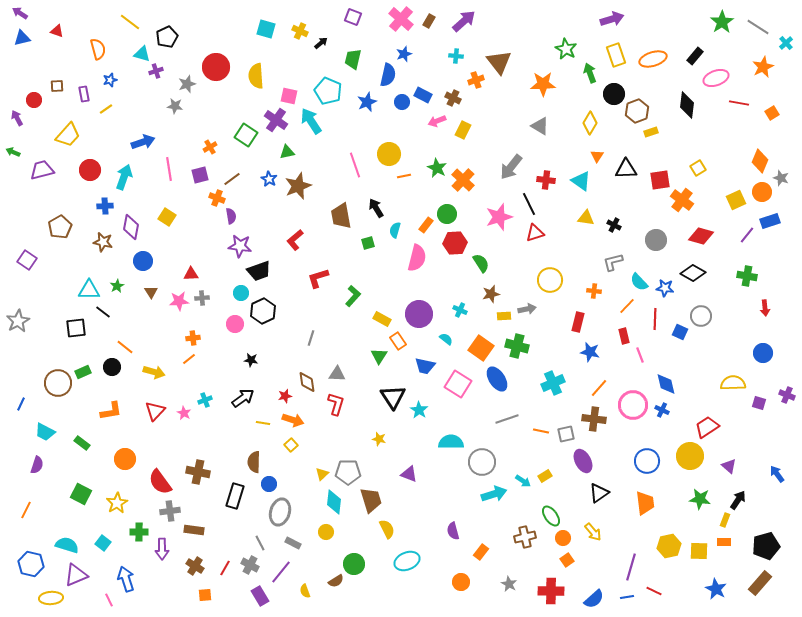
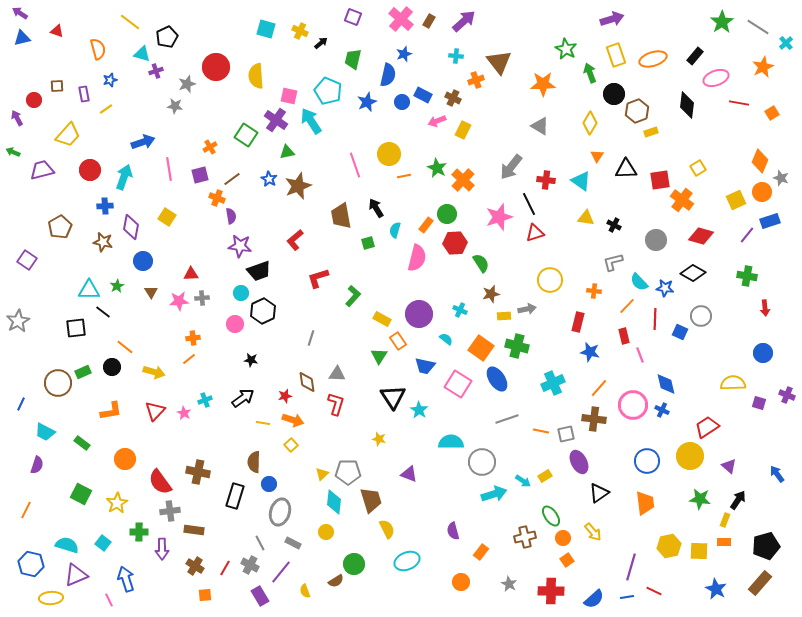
purple ellipse at (583, 461): moved 4 px left, 1 px down
